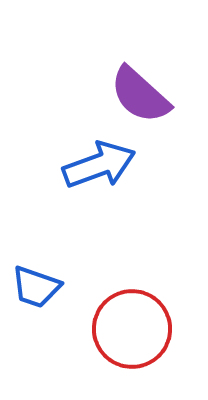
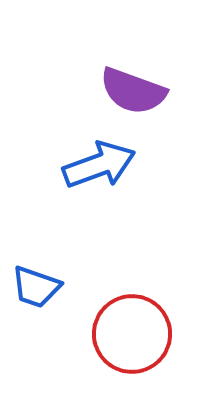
purple semicircle: moved 7 px left, 4 px up; rotated 22 degrees counterclockwise
red circle: moved 5 px down
